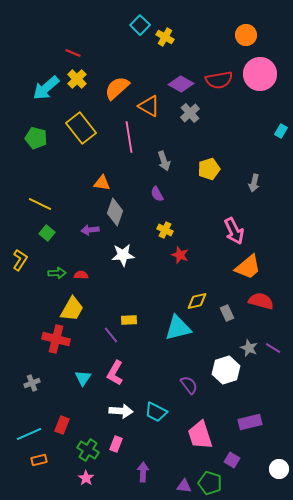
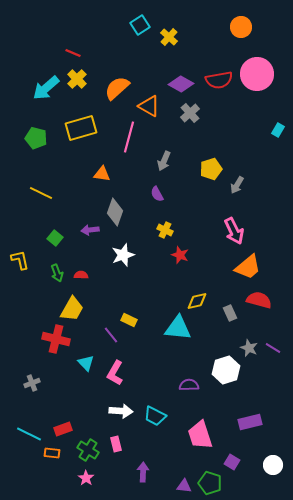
cyan square at (140, 25): rotated 12 degrees clockwise
orange circle at (246, 35): moved 5 px left, 8 px up
yellow cross at (165, 37): moved 4 px right; rotated 12 degrees clockwise
pink circle at (260, 74): moved 3 px left
yellow rectangle at (81, 128): rotated 68 degrees counterclockwise
cyan rectangle at (281, 131): moved 3 px left, 1 px up
pink line at (129, 137): rotated 24 degrees clockwise
gray arrow at (164, 161): rotated 42 degrees clockwise
yellow pentagon at (209, 169): moved 2 px right
orange triangle at (102, 183): moved 9 px up
gray arrow at (254, 183): moved 17 px left, 2 px down; rotated 18 degrees clockwise
yellow line at (40, 204): moved 1 px right, 11 px up
green square at (47, 233): moved 8 px right, 5 px down
white star at (123, 255): rotated 15 degrees counterclockwise
yellow L-shape at (20, 260): rotated 45 degrees counterclockwise
green arrow at (57, 273): rotated 72 degrees clockwise
red semicircle at (261, 301): moved 2 px left, 1 px up
gray rectangle at (227, 313): moved 3 px right
yellow rectangle at (129, 320): rotated 28 degrees clockwise
cyan triangle at (178, 328): rotated 20 degrees clockwise
cyan triangle at (83, 378): moved 3 px right, 15 px up; rotated 18 degrees counterclockwise
purple semicircle at (189, 385): rotated 54 degrees counterclockwise
cyan trapezoid at (156, 412): moved 1 px left, 4 px down
red rectangle at (62, 425): moved 1 px right, 4 px down; rotated 48 degrees clockwise
cyan line at (29, 434): rotated 50 degrees clockwise
pink rectangle at (116, 444): rotated 35 degrees counterclockwise
orange rectangle at (39, 460): moved 13 px right, 7 px up; rotated 21 degrees clockwise
purple square at (232, 460): moved 2 px down
white circle at (279, 469): moved 6 px left, 4 px up
